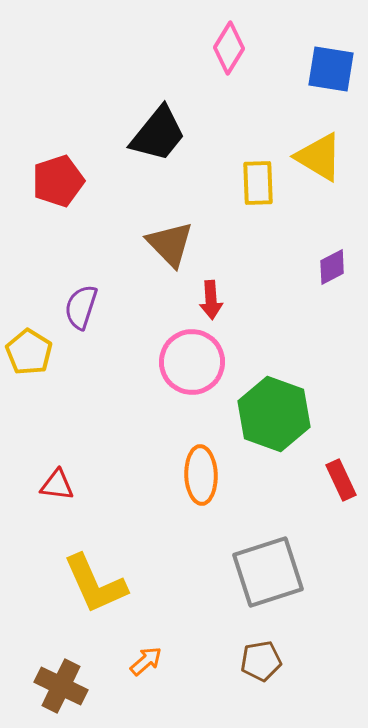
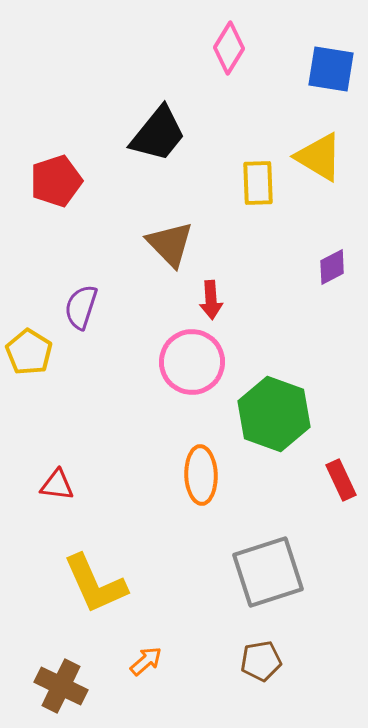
red pentagon: moved 2 px left
